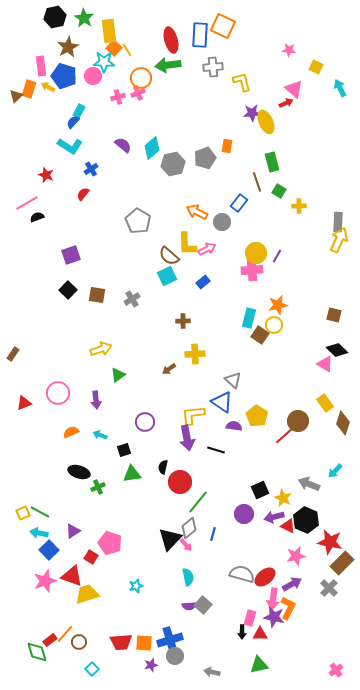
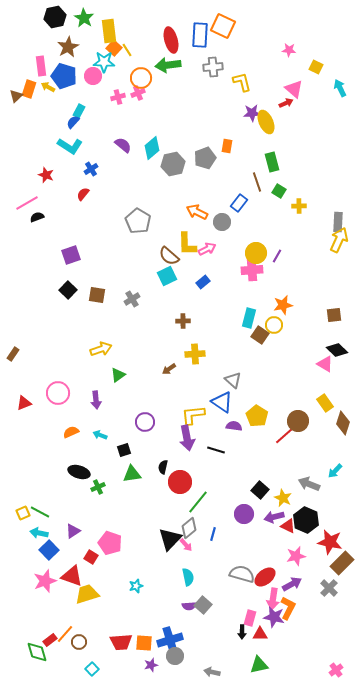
orange star at (278, 305): moved 5 px right
brown square at (334, 315): rotated 21 degrees counterclockwise
black square at (260, 490): rotated 24 degrees counterclockwise
